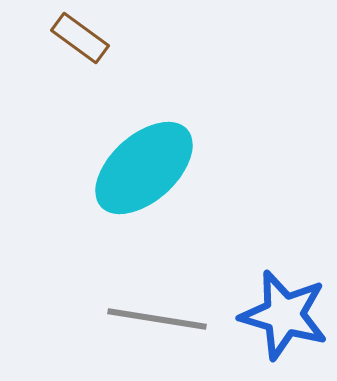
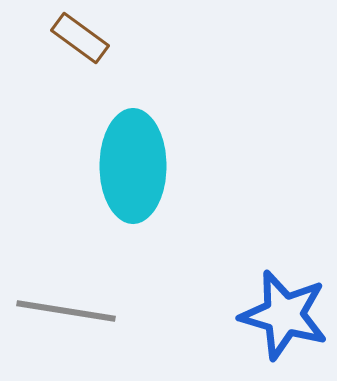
cyan ellipse: moved 11 px left, 2 px up; rotated 48 degrees counterclockwise
gray line: moved 91 px left, 8 px up
